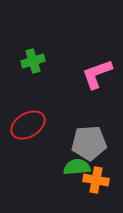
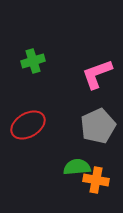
gray pentagon: moved 9 px right, 17 px up; rotated 20 degrees counterclockwise
